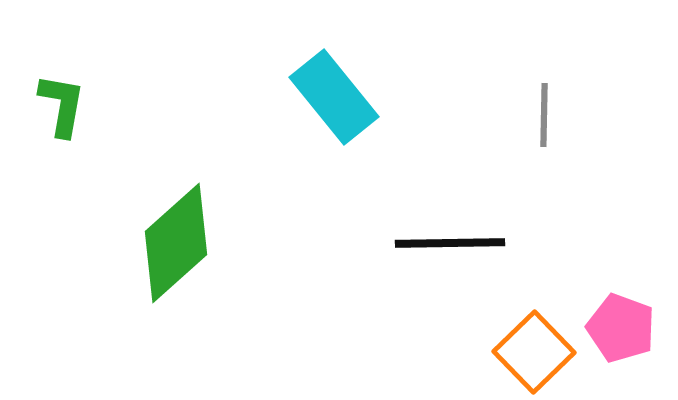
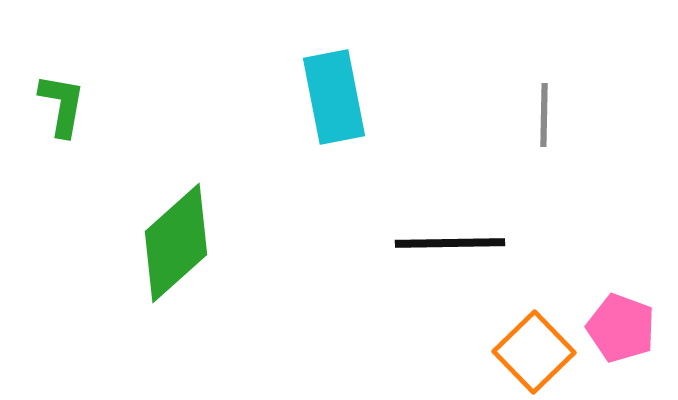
cyan rectangle: rotated 28 degrees clockwise
